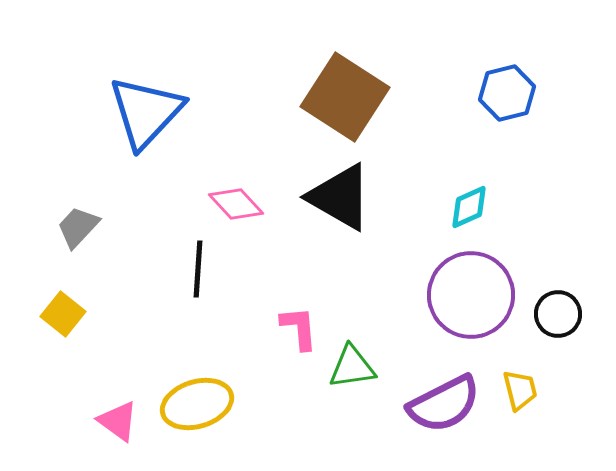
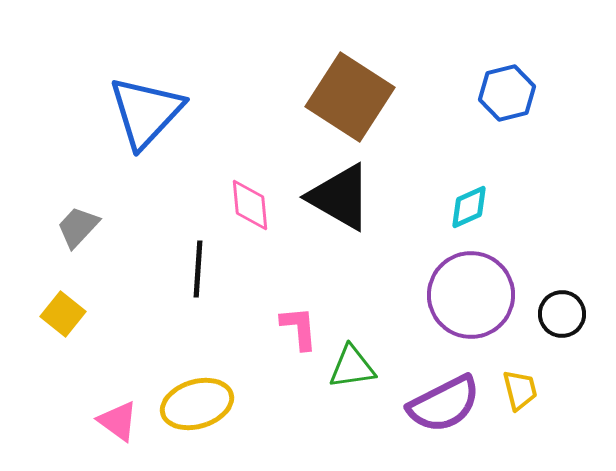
brown square: moved 5 px right
pink diamond: moved 14 px right, 1 px down; rotated 38 degrees clockwise
black circle: moved 4 px right
